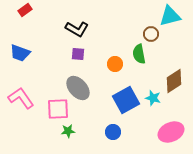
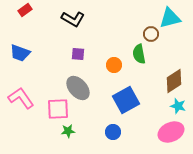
cyan triangle: moved 2 px down
black L-shape: moved 4 px left, 10 px up
orange circle: moved 1 px left, 1 px down
cyan star: moved 25 px right, 8 px down
